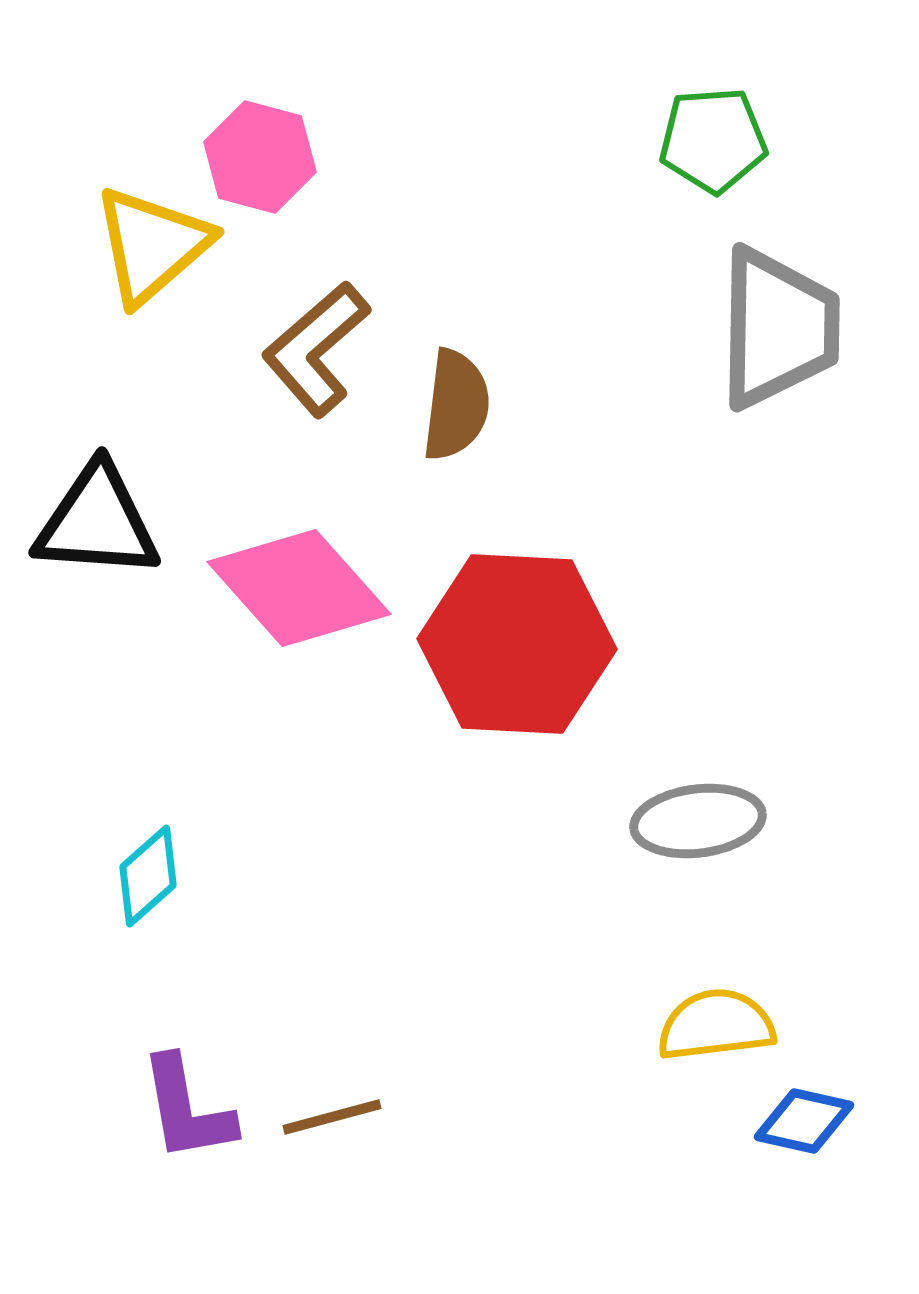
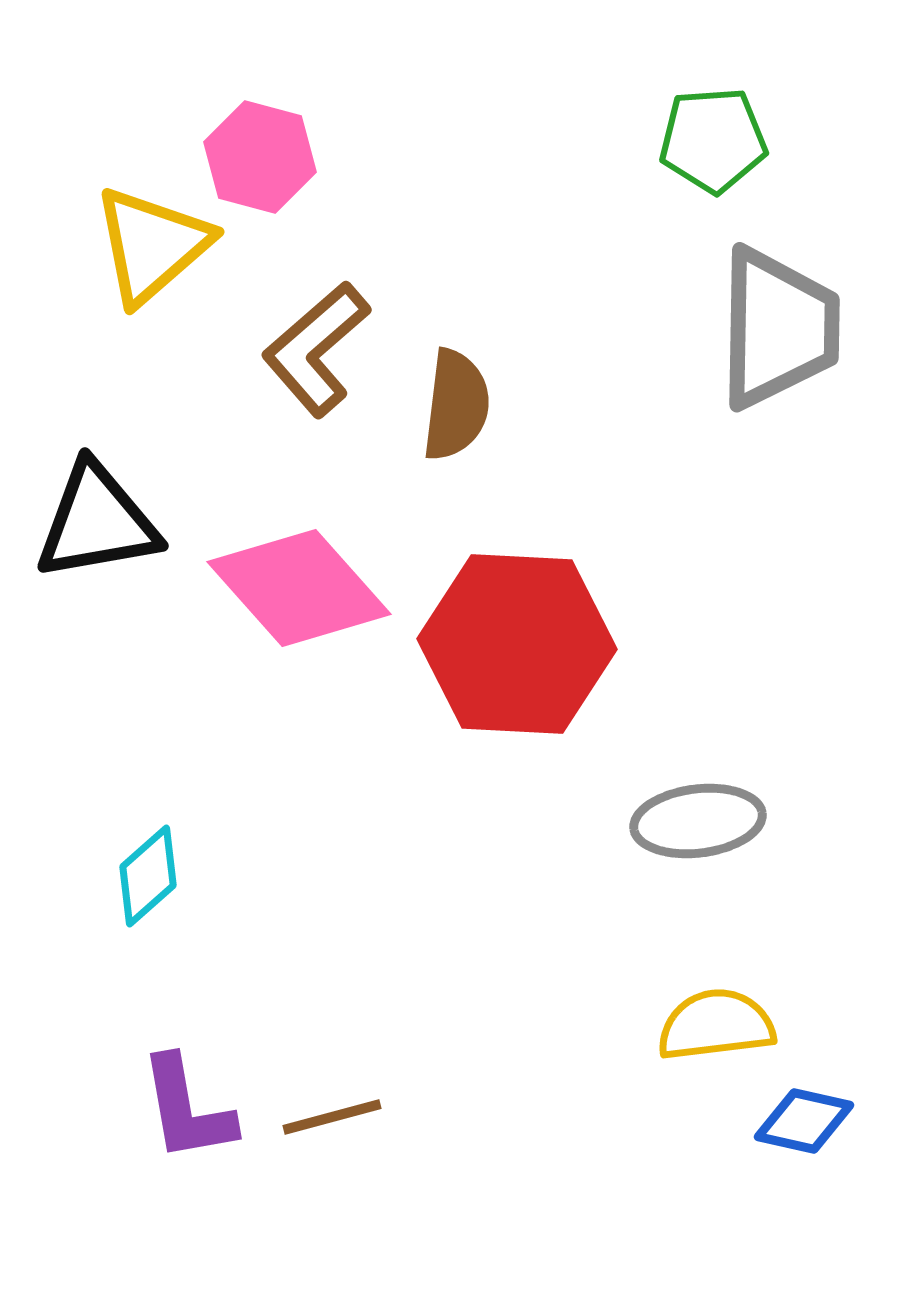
black triangle: rotated 14 degrees counterclockwise
